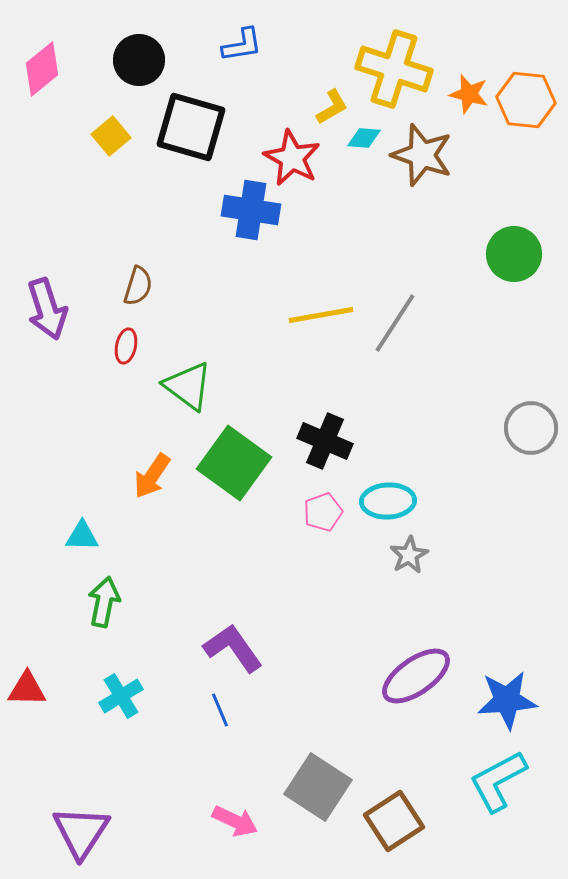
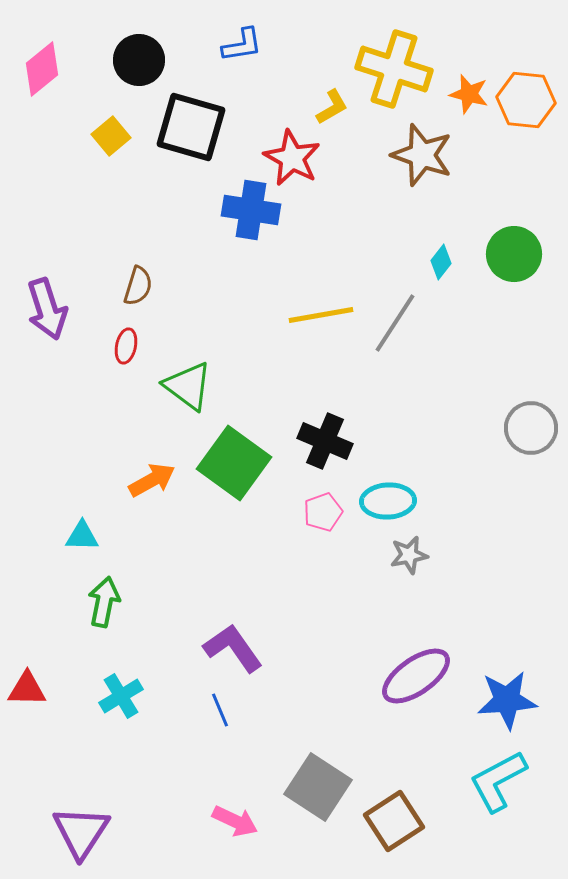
cyan diamond: moved 77 px right, 124 px down; rotated 56 degrees counterclockwise
orange arrow: moved 4 px down; rotated 153 degrees counterclockwise
gray star: rotated 18 degrees clockwise
